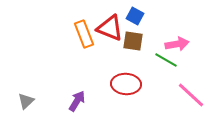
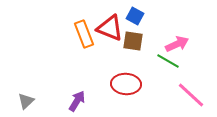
pink arrow: rotated 15 degrees counterclockwise
green line: moved 2 px right, 1 px down
